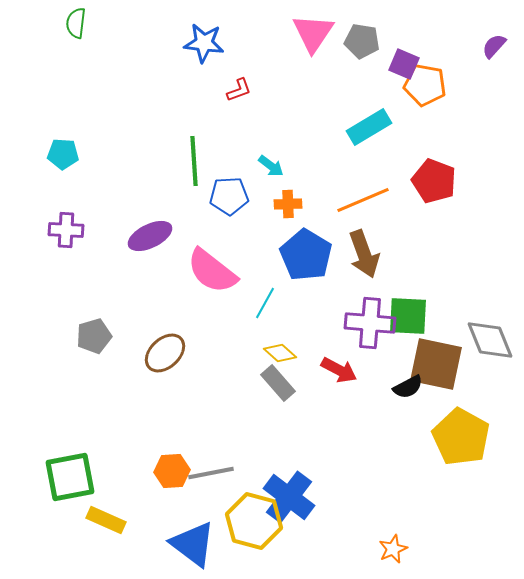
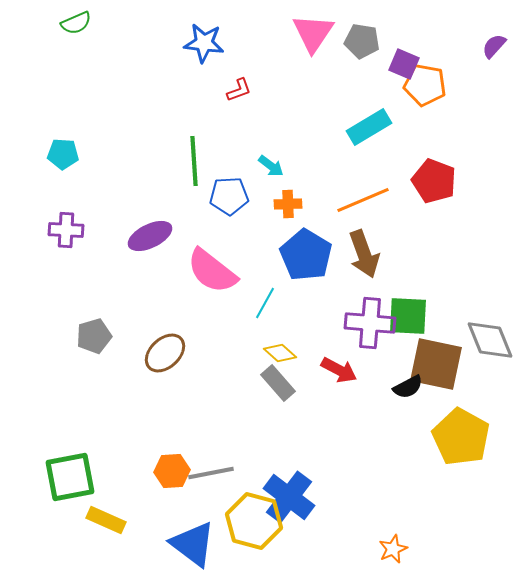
green semicircle at (76, 23): rotated 120 degrees counterclockwise
